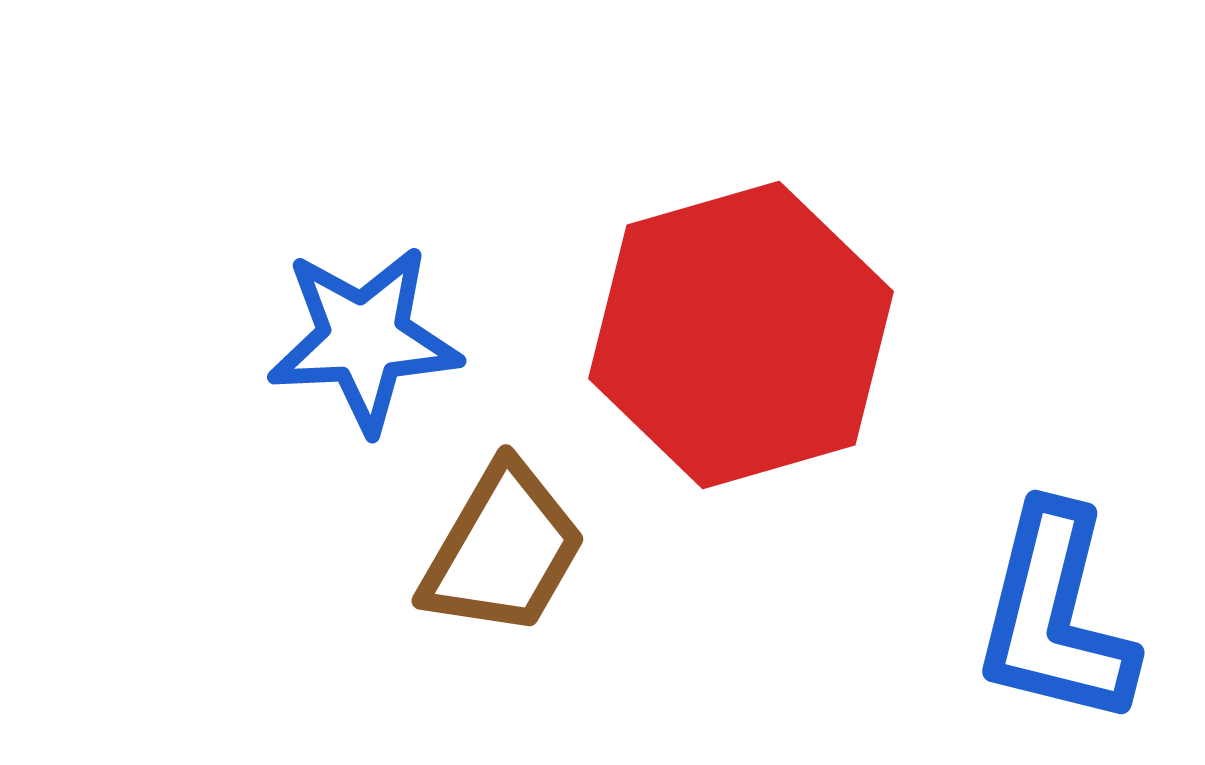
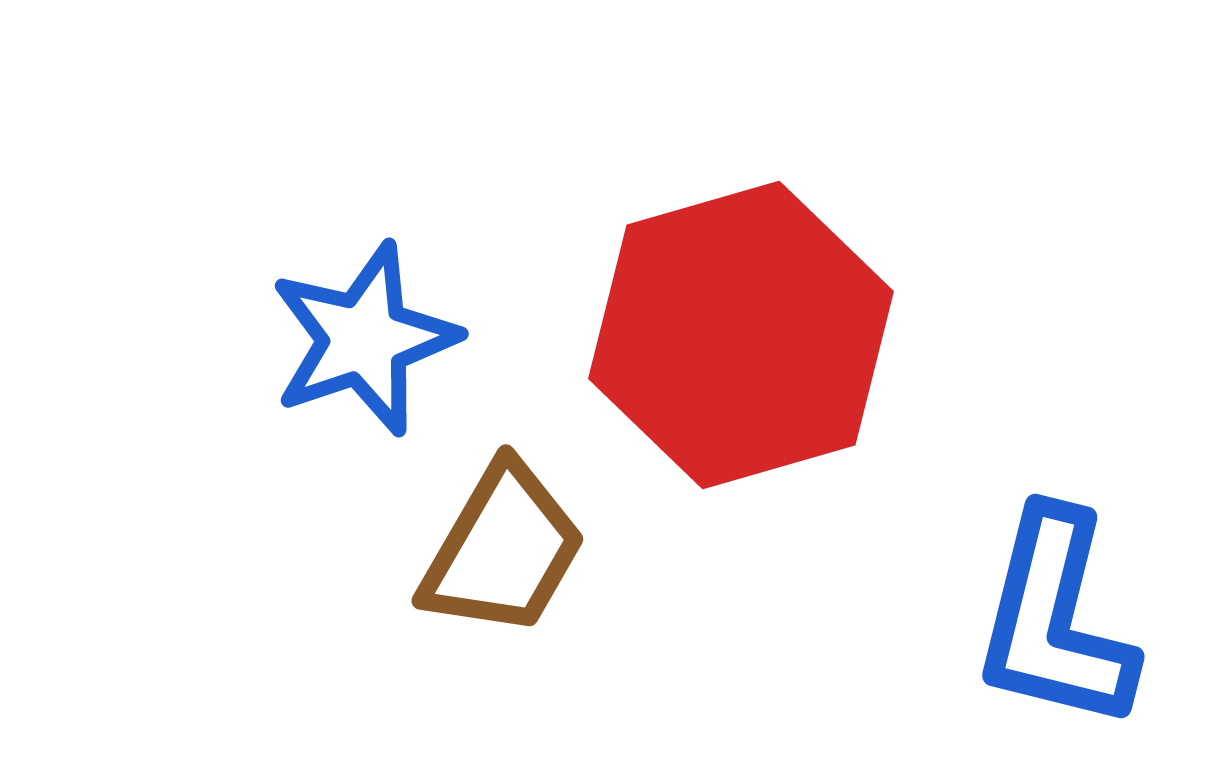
blue star: rotated 16 degrees counterclockwise
blue L-shape: moved 4 px down
